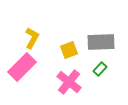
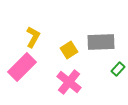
yellow L-shape: moved 1 px right, 1 px up
yellow square: rotated 12 degrees counterclockwise
green rectangle: moved 18 px right
